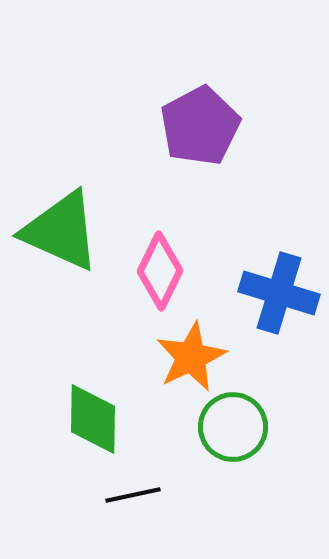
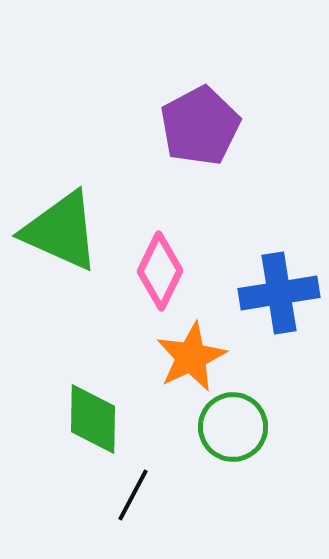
blue cross: rotated 26 degrees counterclockwise
black line: rotated 50 degrees counterclockwise
